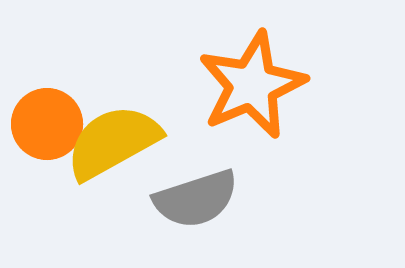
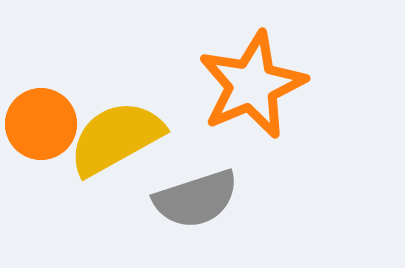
orange circle: moved 6 px left
yellow semicircle: moved 3 px right, 4 px up
